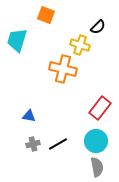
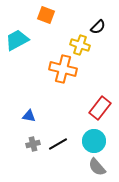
cyan trapezoid: rotated 45 degrees clockwise
cyan circle: moved 2 px left
gray semicircle: rotated 150 degrees clockwise
